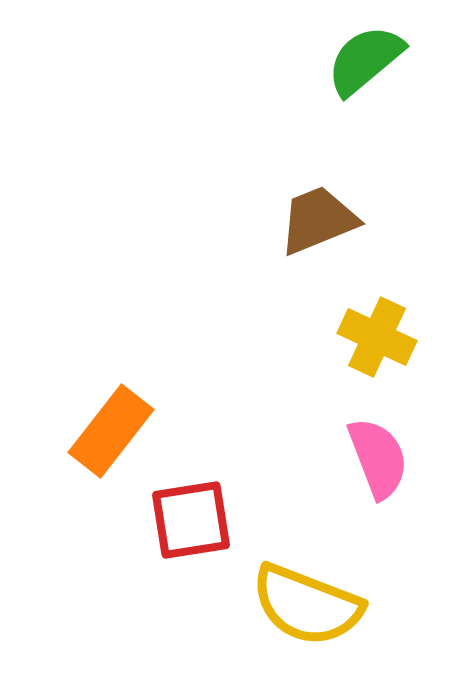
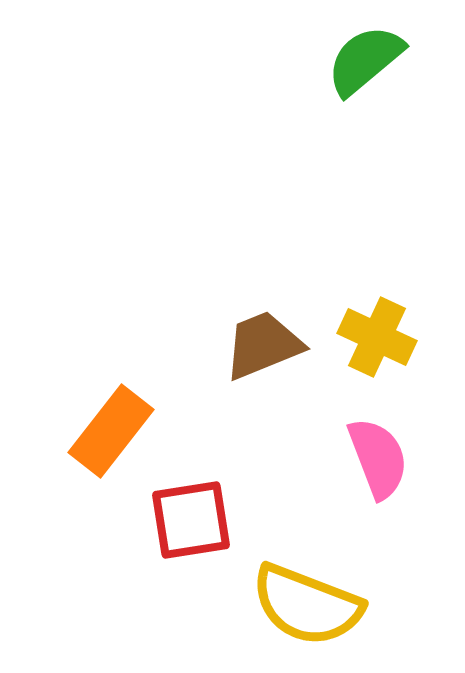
brown trapezoid: moved 55 px left, 125 px down
